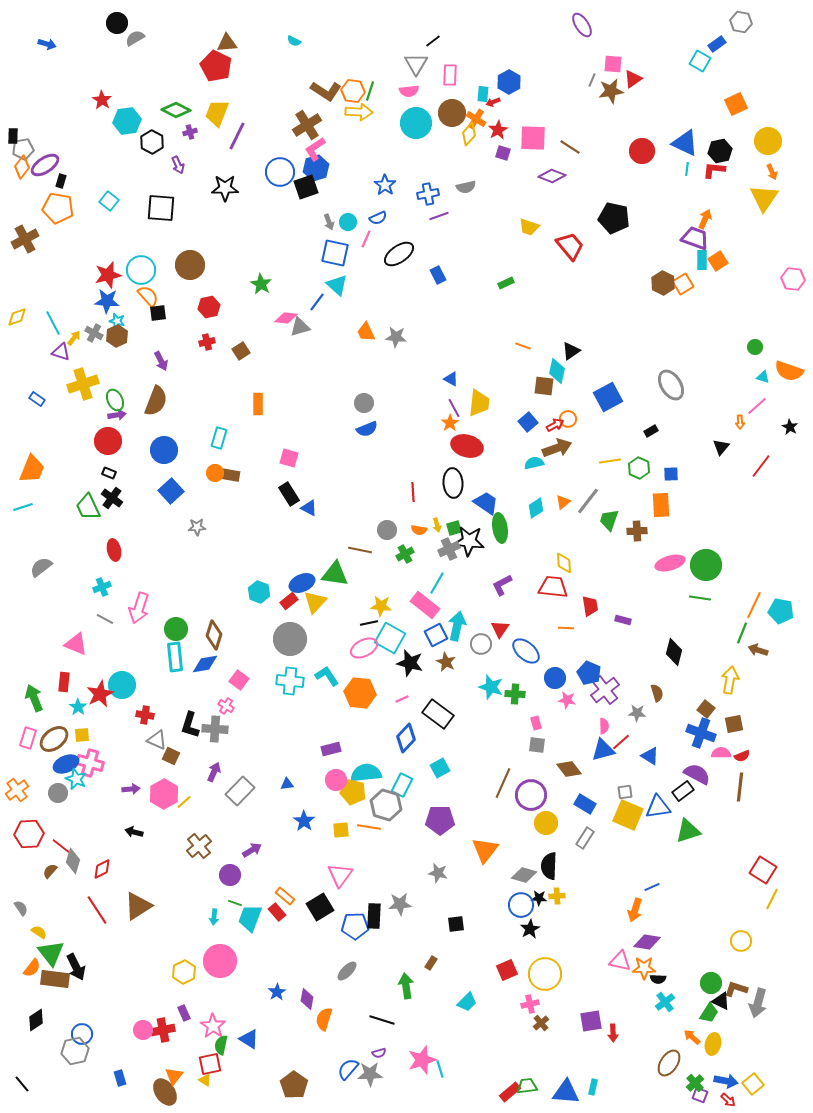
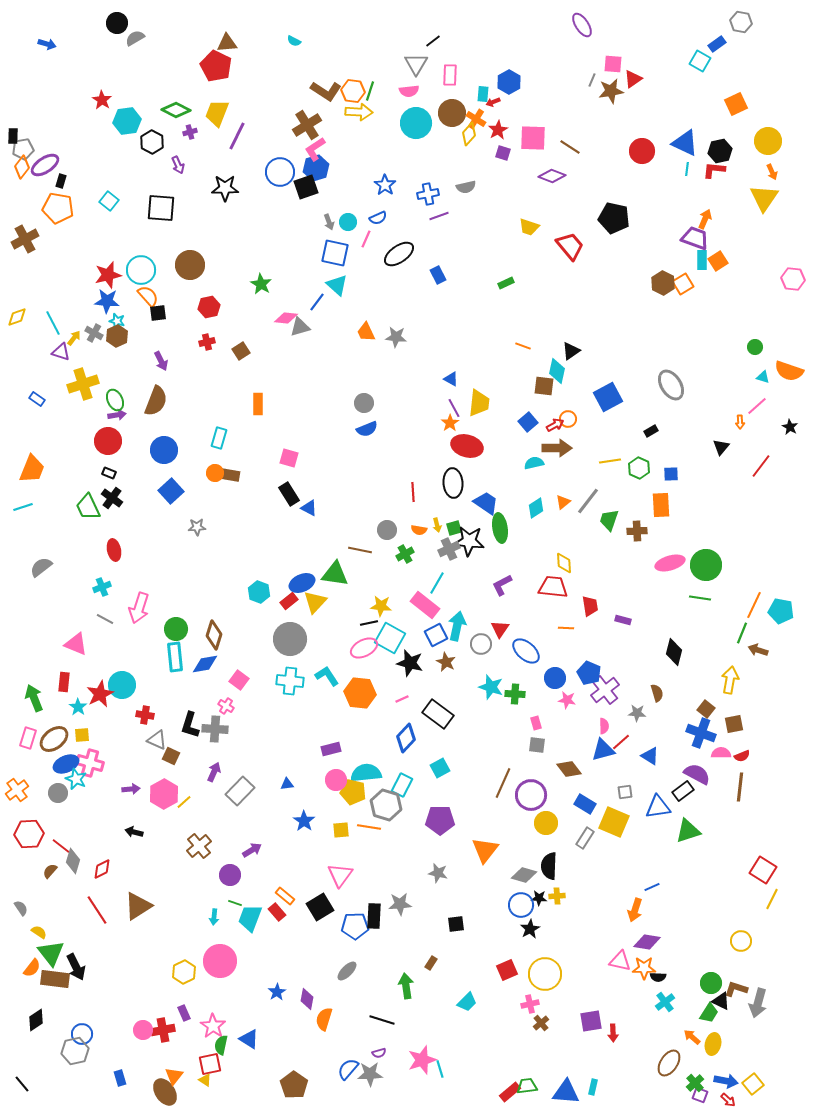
brown arrow at (557, 448): rotated 20 degrees clockwise
yellow square at (628, 815): moved 14 px left, 7 px down
black semicircle at (658, 979): moved 2 px up
